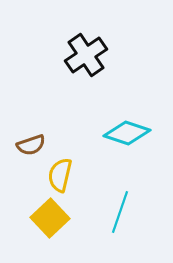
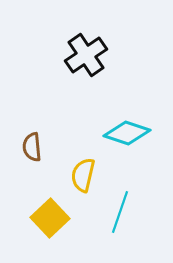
brown semicircle: moved 1 px right, 2 px down; rotated 104 degrees clockwise
yellow semicircle: moved 23 px right
